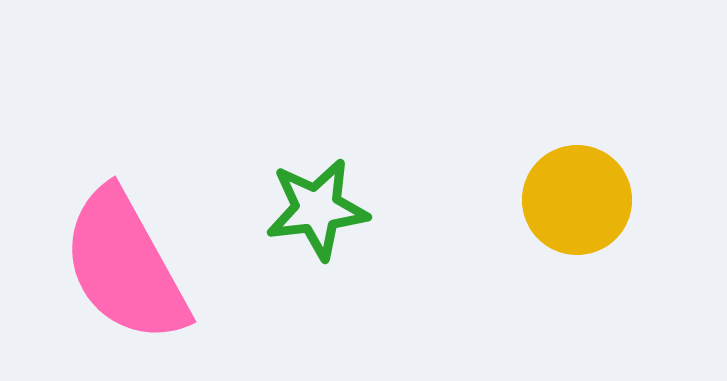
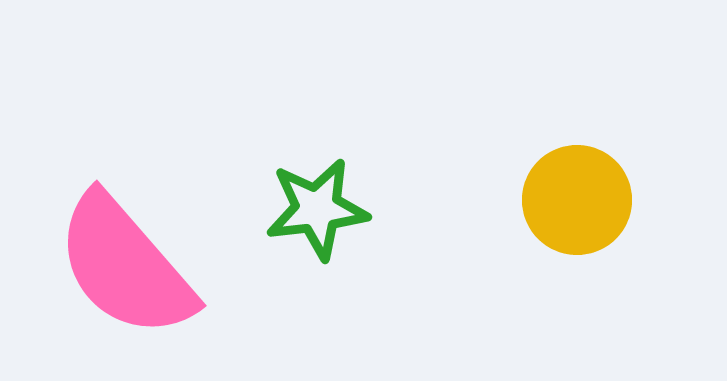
pink semicircle: rotated 12 degrees counterclockwise
